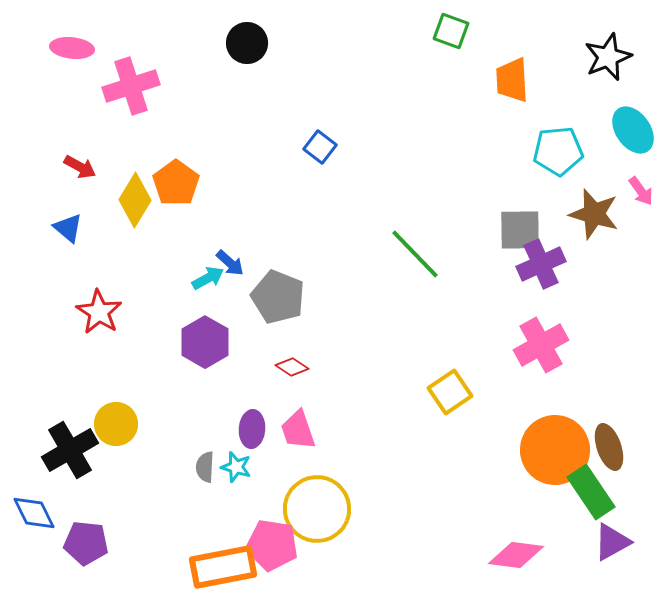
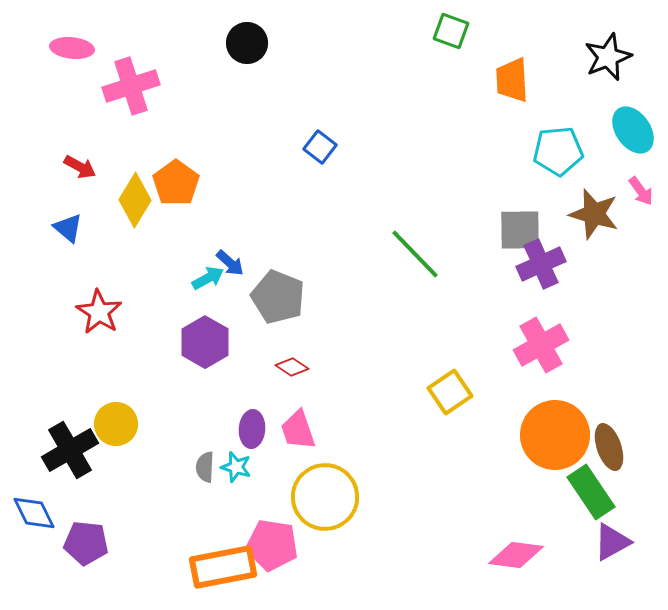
orange circle at (555, 450): moved 15 px up
yellow circle at (317, 509): moved 8 px right, 12 px up
